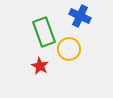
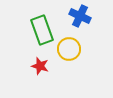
green rectangle: moved 2 px left, 2 px up
red star: rotated 12 degrees counterclockwise
